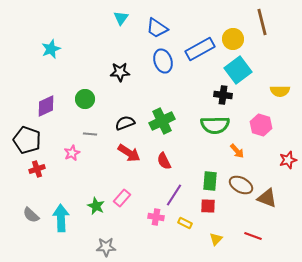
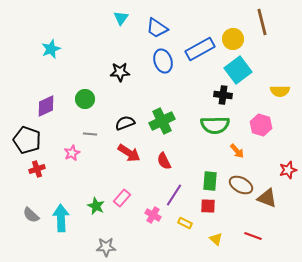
red star: moved 10 px down
pink cross: moved 3 px left, 2 px up; rotated 21 degrees clockwise
yellow triangle: rotated 32 degrees counterclockwise
